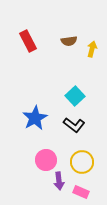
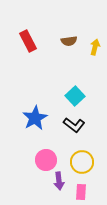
yellow arrow: moved 3 px right, 2 px up
pink rectangle: rotated 70 degrees clockwise
